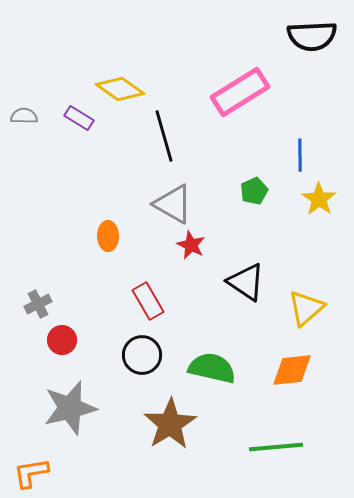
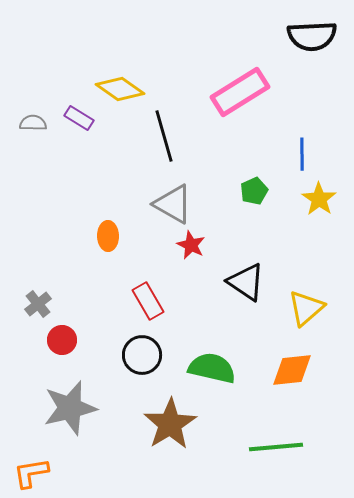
gray semicircle: moved 9 px right, 7 px down
blue line: moved 2 px right, 1 px up
gray cross: rotated 12 degrees counterclockwise
